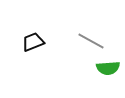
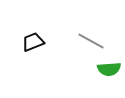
green semicircle: moved 1 px right, 1 px down
